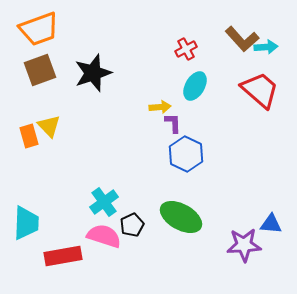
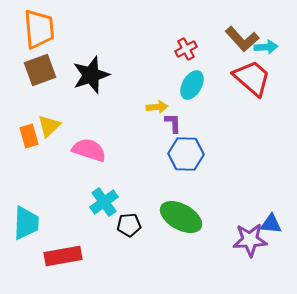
orange trapezoid: rotated 75 degrees counterclockwise
black star: moved 2 px left, 2 px down
cyan ellipse: moved 3 px left, 1 px up
red trapezoid: moved 8 px left, 12 px up
yellow arrow: moved 3 px left
yellow triangle: rotated 30 degrees clockwise
blue hexagon: rotated 24 degrees counterclockwise
black pentagon: moved 3 px left; rotated 20 degrees clockwise
pink semicircle: moved 15 px left, 86 px up
purple star: moved 6 px right, 5 px up
